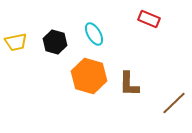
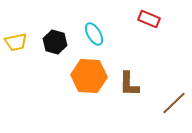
orange hexagon: rotated 12 degrees counterclockwise
